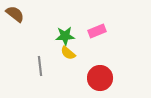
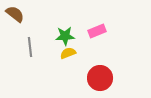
yellow semicircle: rotated 119 degrees clockwise
gray line: moved 10 px left, 19 px up
